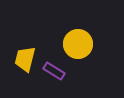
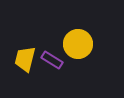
purple rectangle: moved 2 px left, 11 px up
